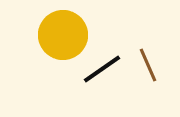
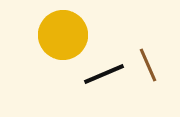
black line: moved 2 px right, 5 px down; rotated 12 degrees clockwise
